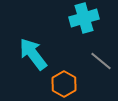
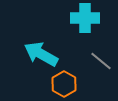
cyan cross: moved 1 px right; rotated 16 degrees clockwise
cyan arrow: moved 8 px right; rotated 24 degrees counterclockwise
